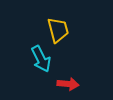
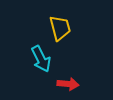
yellow trapezoid: moved 2 px right, 2 px up
